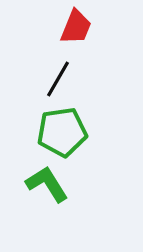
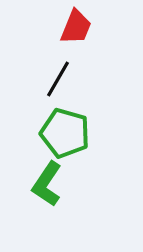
green pentagon: moved 3 px right, 1 px down; rotated 24 degrees clockwise
green L-shape: rotated 114 degrees counterclockwise
